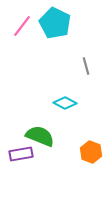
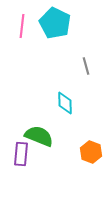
pink line: rotated 30 degrees counterclockwise
cyan diamond: rotated 60 degrees clockwise
green semicircle: moved 1 px left
purple rectangle: rotated 75 degrees counterclockwise
